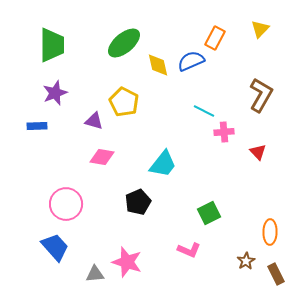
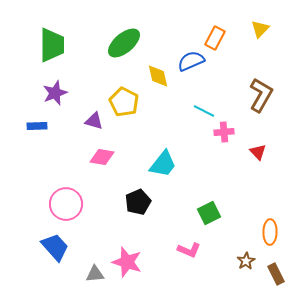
yellow diamond: moved 11 px down
